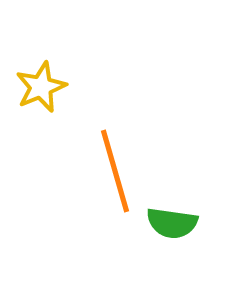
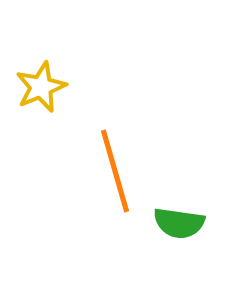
green semicircle: moved 7 px right
